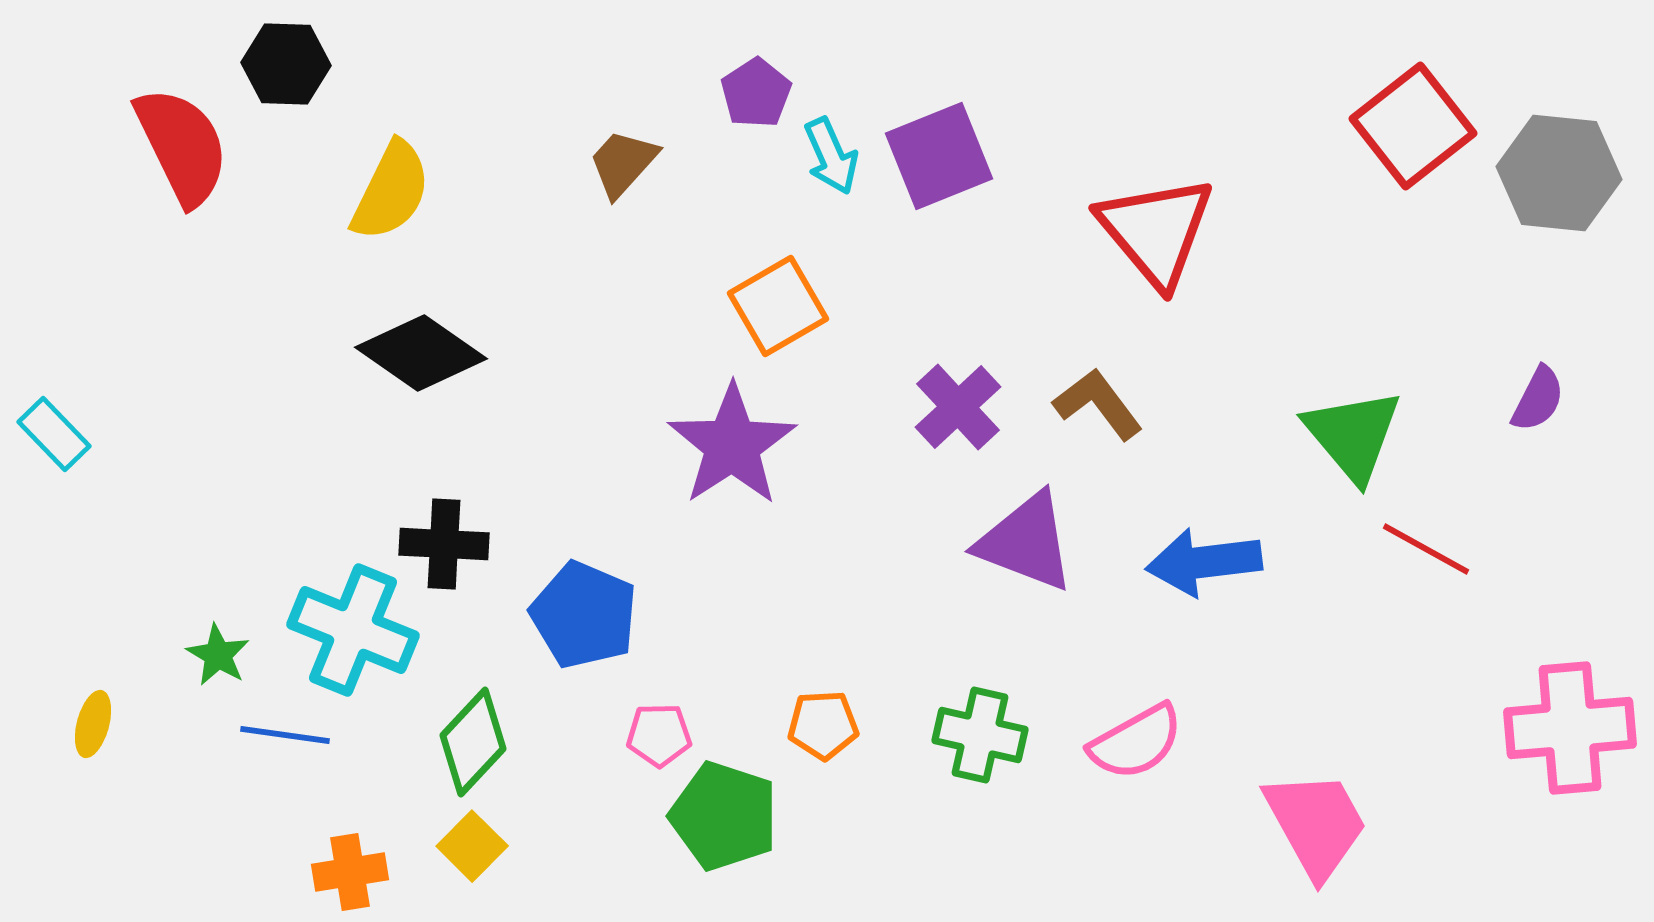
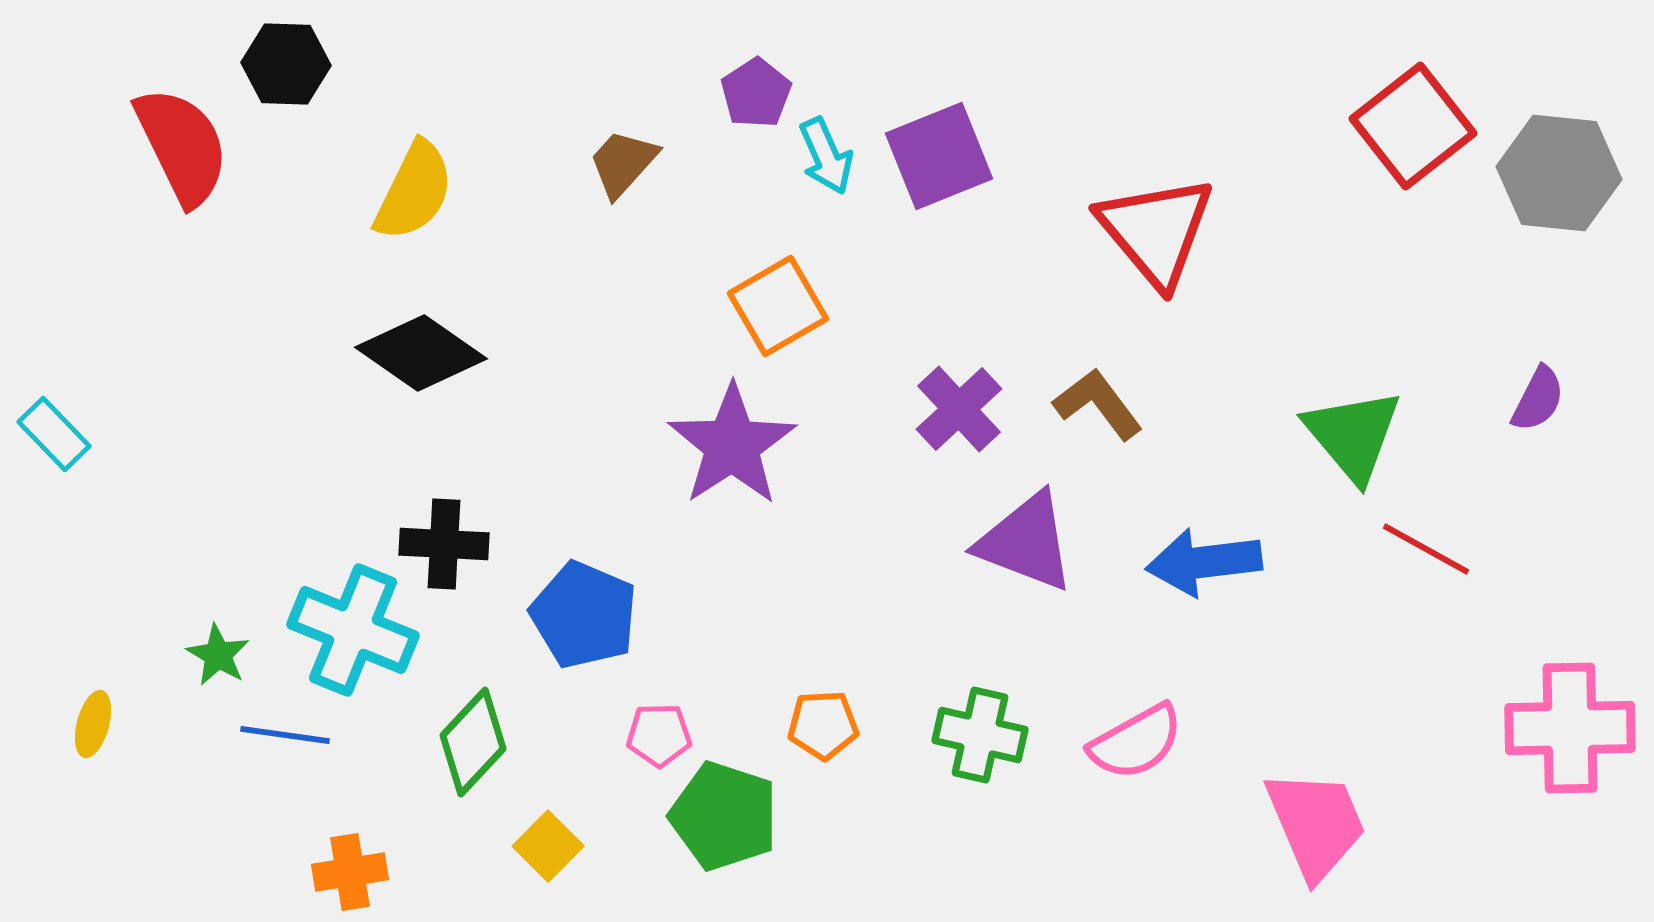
cyan arrow: moved 5 px left
yellow semicircle: moved 23 px right
purple cross: moved 1 px right, 2 px down
pink cross: rotated 4 degrees clockwise
pink trapezoid: rotated 6 degrees clockwise
yellow square: moved 76 px right
